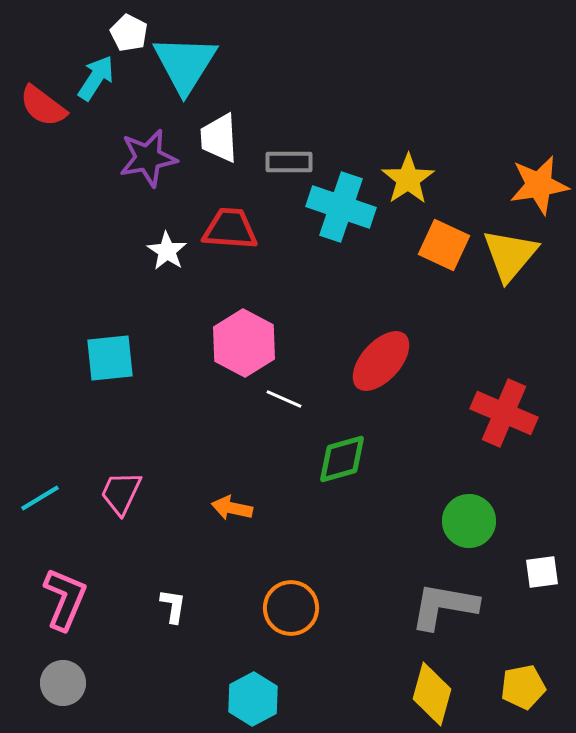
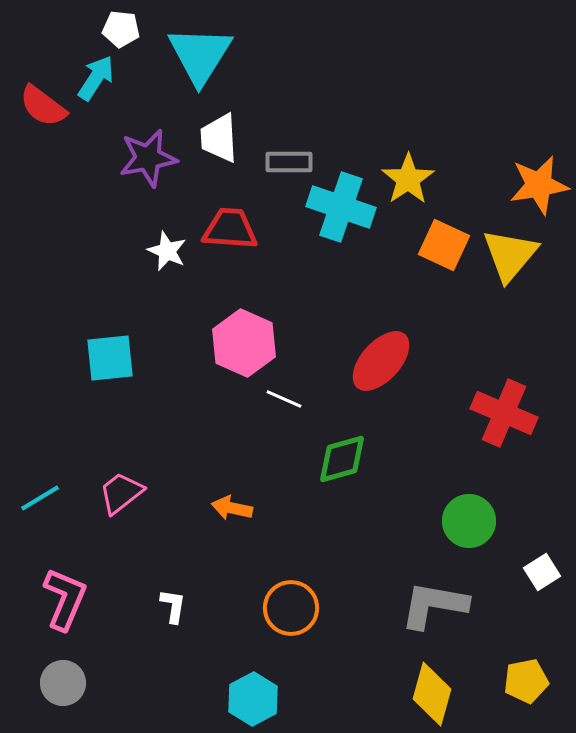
white pentagon: moved 8 px left, 4 px up; rotated 21 degrees counterclockwise
cyan triangle: moved 15 px right, 9 px up
white star: rotated 9 degrees counterclockwise
pink hexagon: rotated 4 degrees counterclockwise
pink trapezoid: rotated 27 degrees clockwise
white square: rotated 24 degrees counterclockwise
gray L-shape: moved 10 px left, 1 px up
yellow pentagon: moved 3 px right, 6 px up
